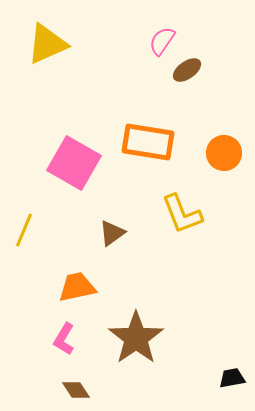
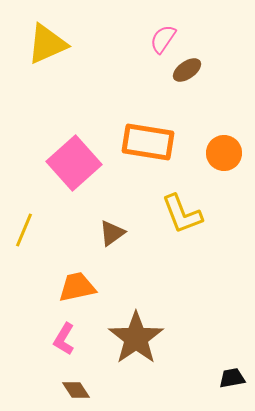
pink semicircle: moved 1 px right, 2 px up
pink square: rotated 18 degrees clockwise
